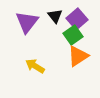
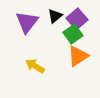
black triangle: rotated 28 degrees clockwise
green square: moved 1 px up
